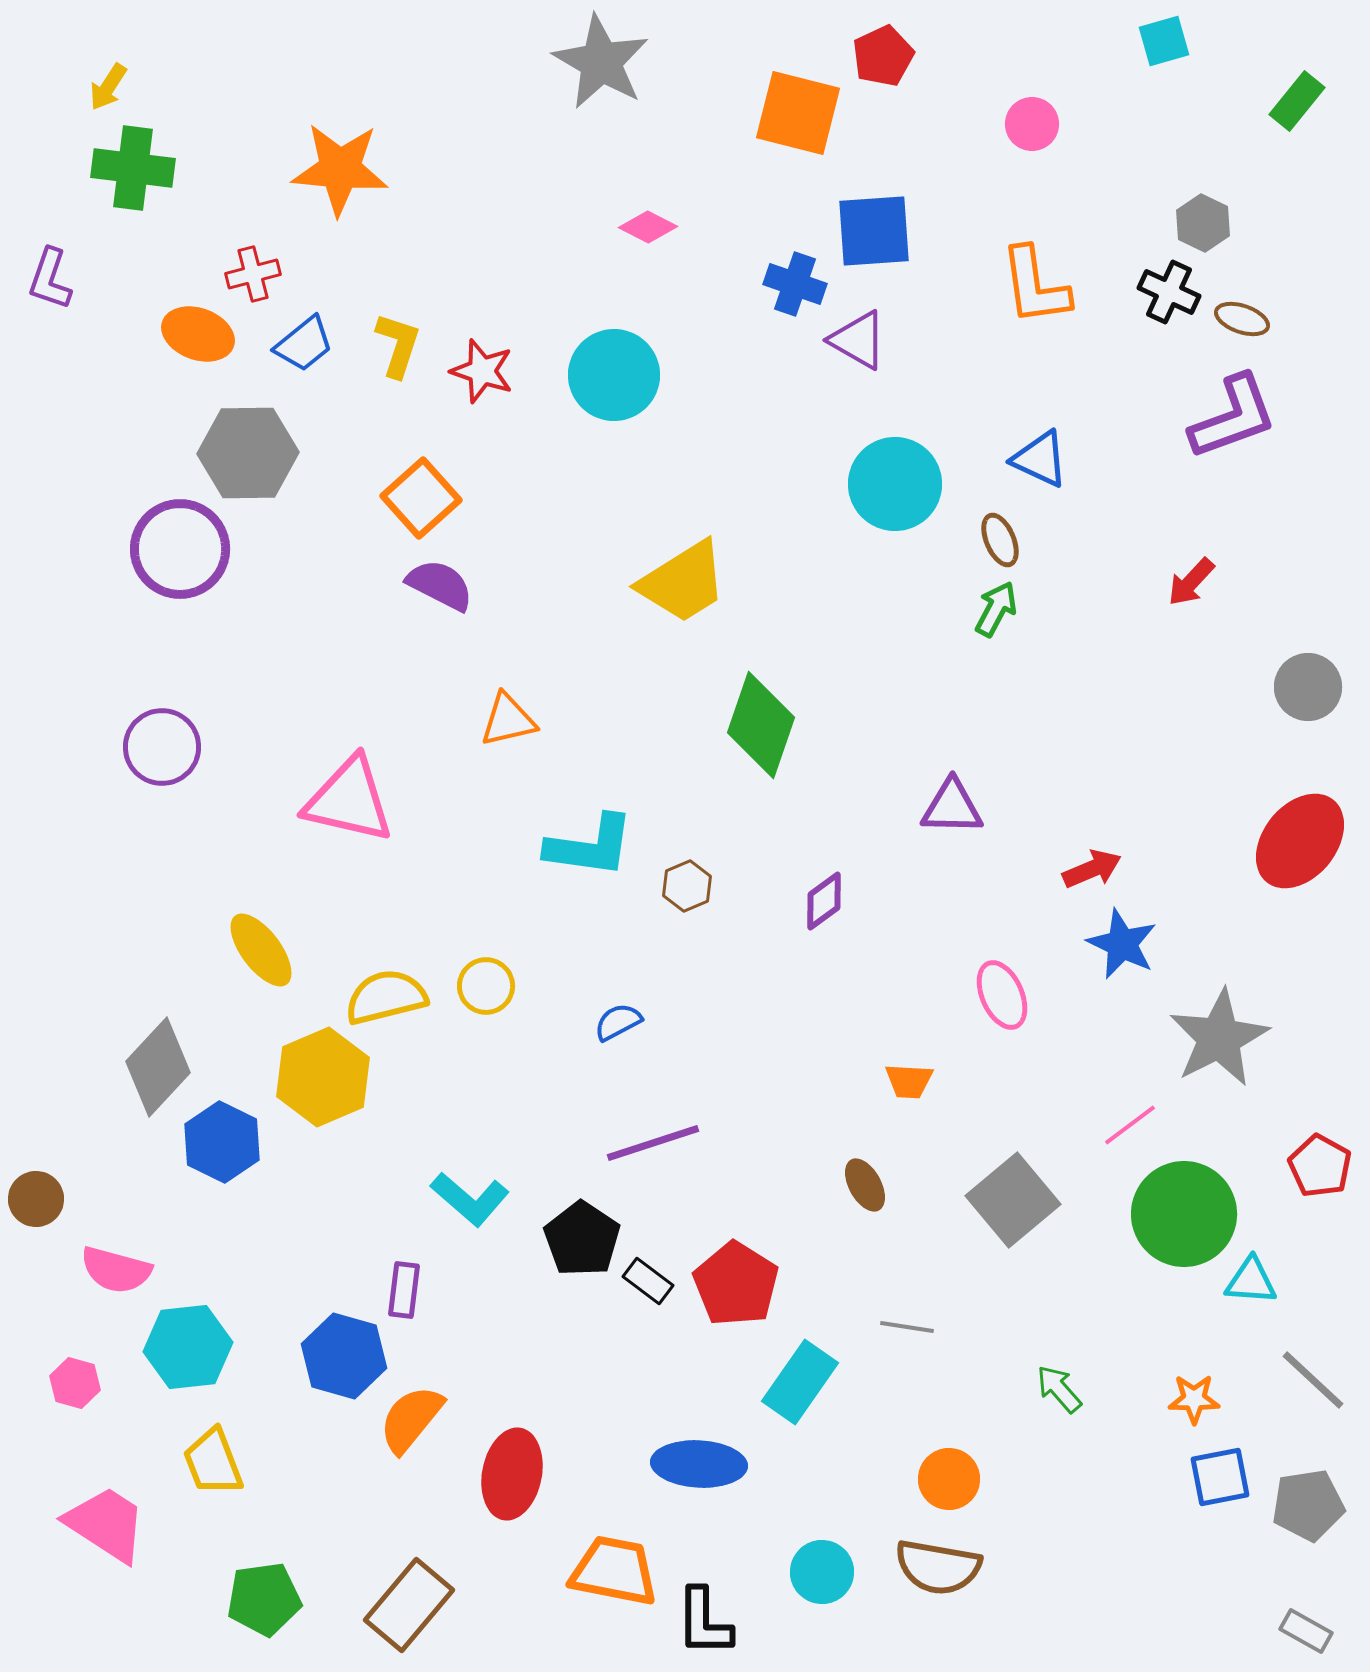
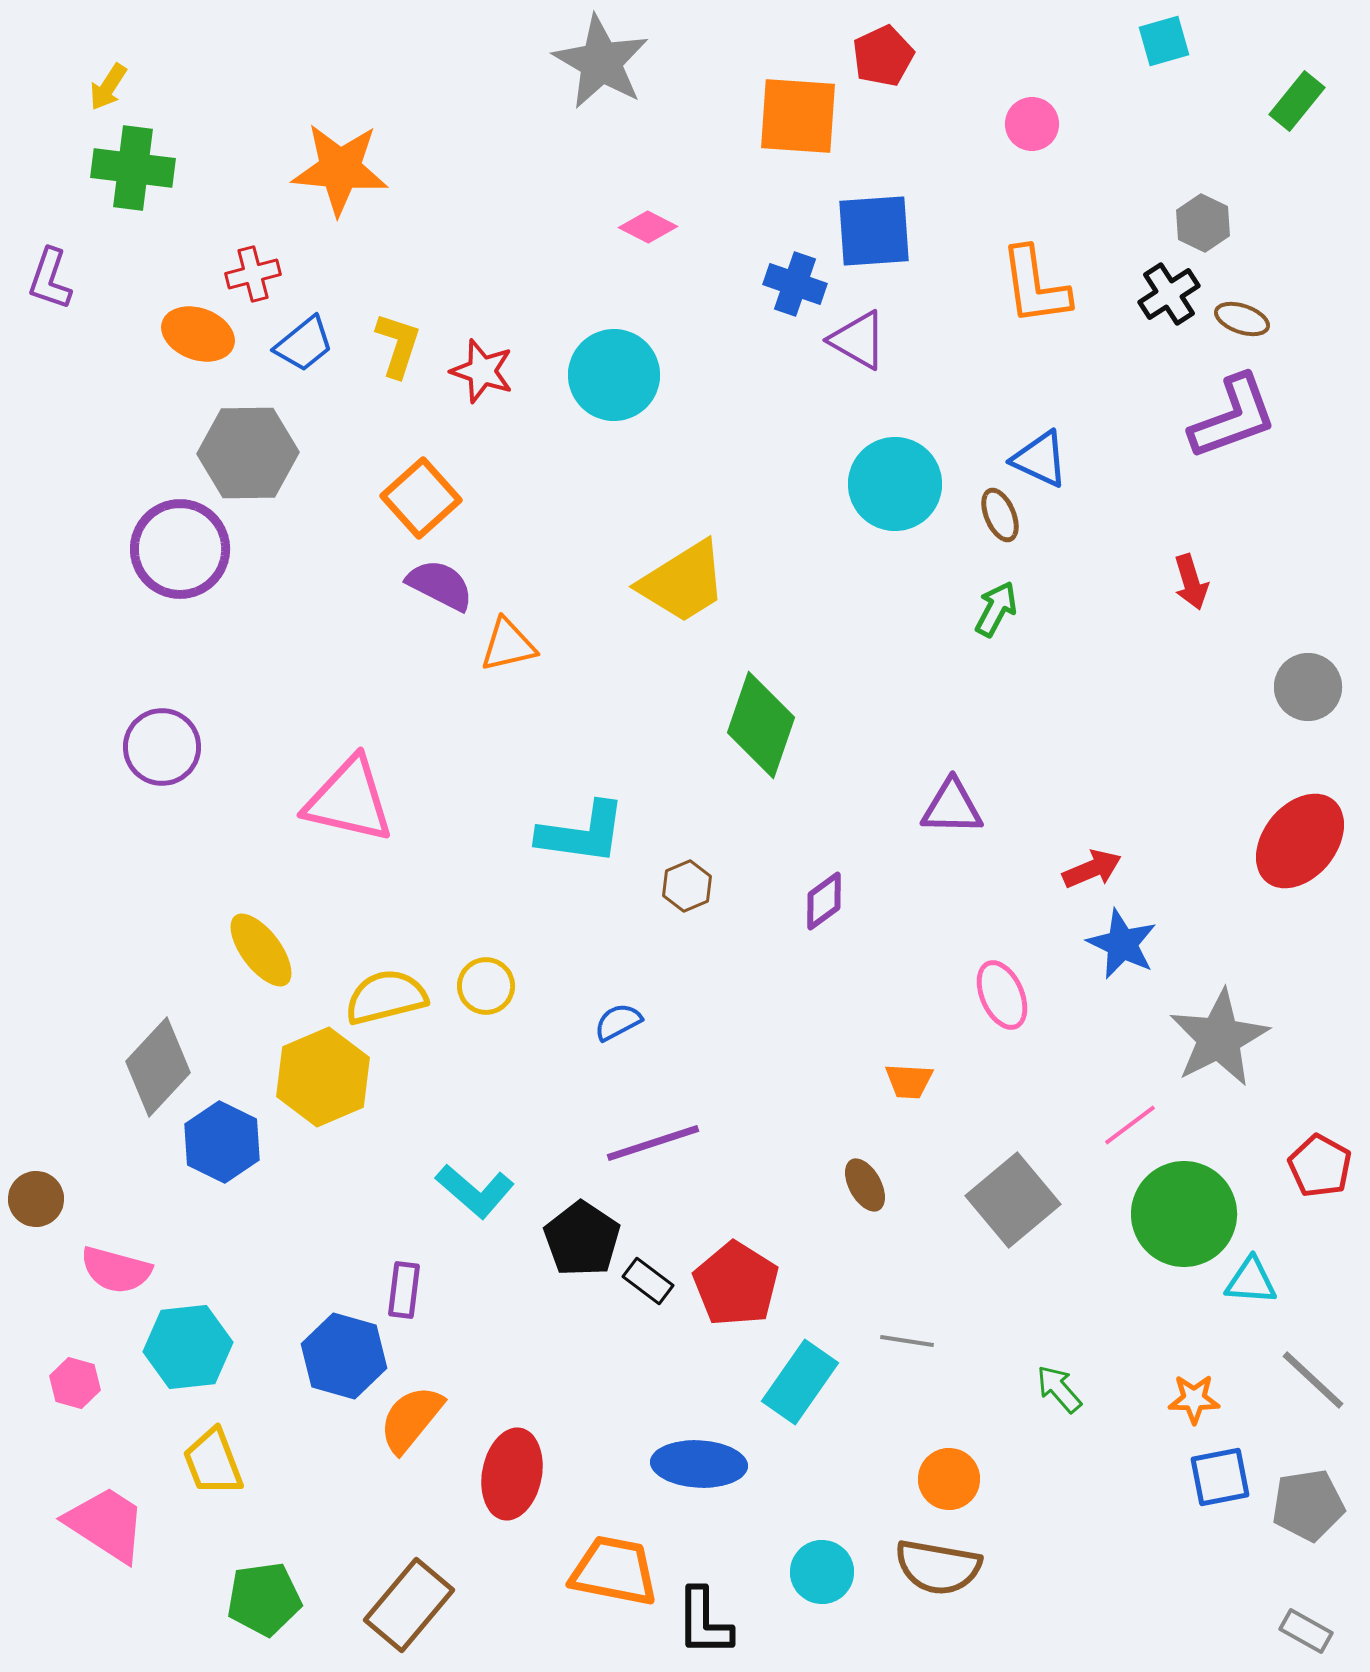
orange square at (798, 113): moved 3 px down; rotated 10 degrees counterclockwise
black cross at (1169, 292): moved 2 px down; rotated 32 degrees clockwise
brown ellipse at (1000, 540): moved 25 px up
red arrow at (1191, 582): rotated 60 degrees counterclockwise
orange triangle at (508, 720): moved 75 px up
cyan L-shape at (590, 846): moved 8 px left, 13 px up
cyan L-shape at (470, 1199): moved 5 px right, 8 px up
gray line at (907, 1327): moved 14 px down
